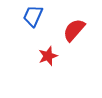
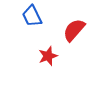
blue trapezoid: moved 1 px left; rotated 50 degrees counterclockwise
